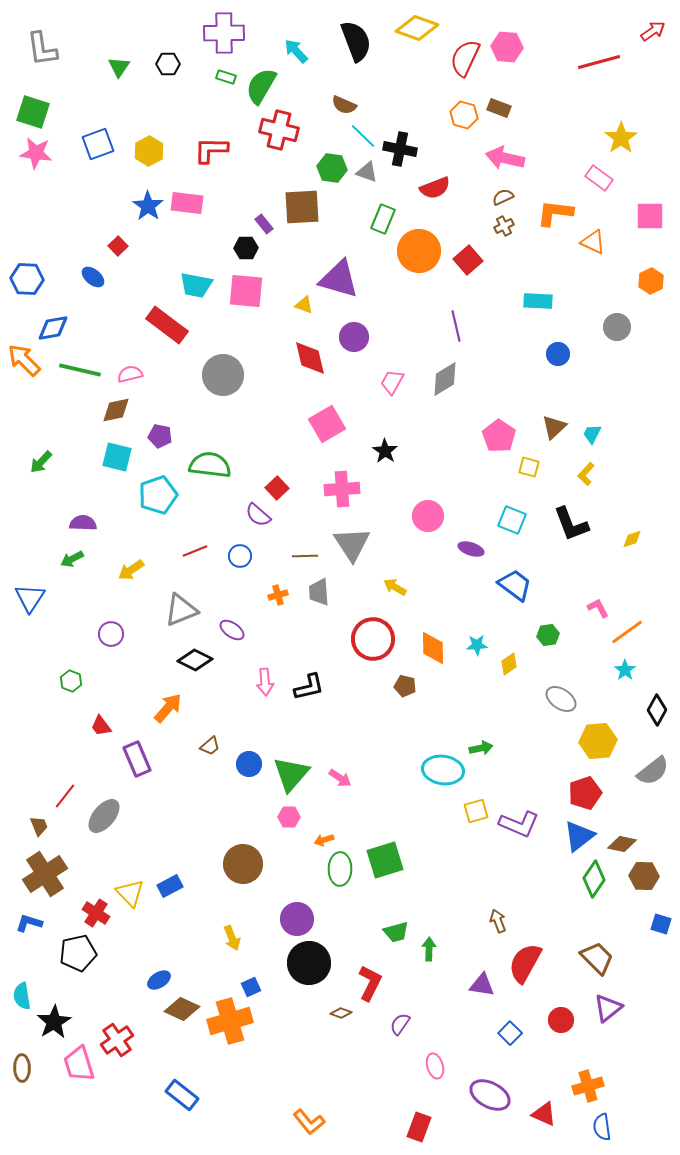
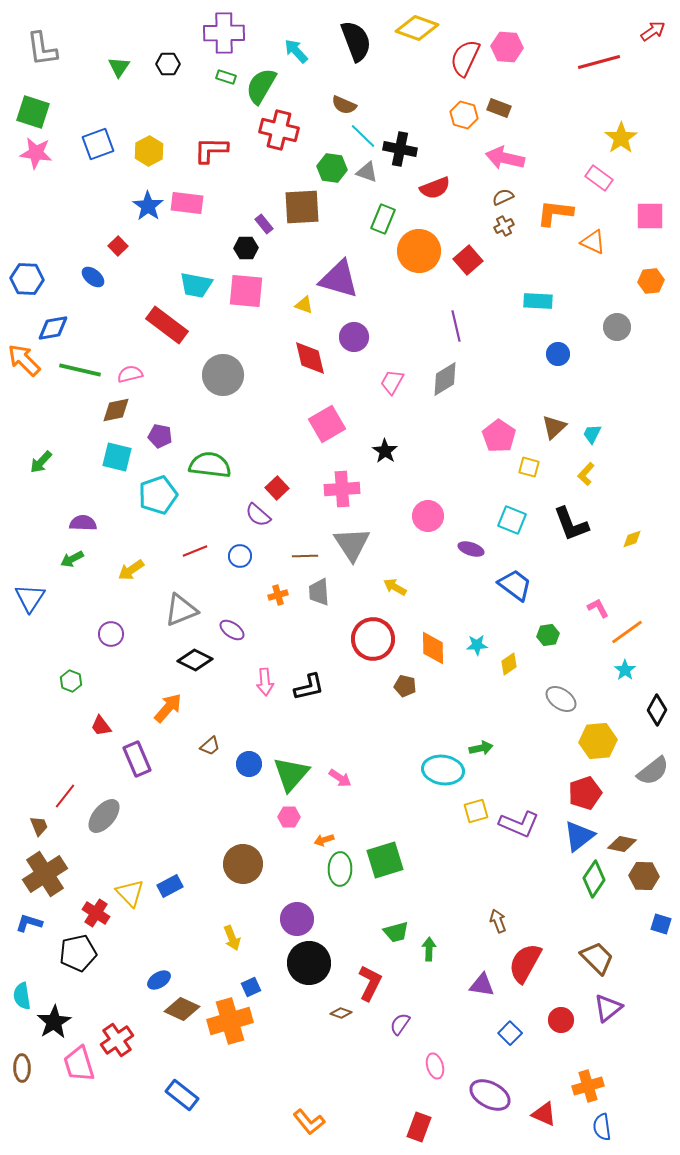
orange hexagon at (651, 281): rotated 20 degrees clockwise
